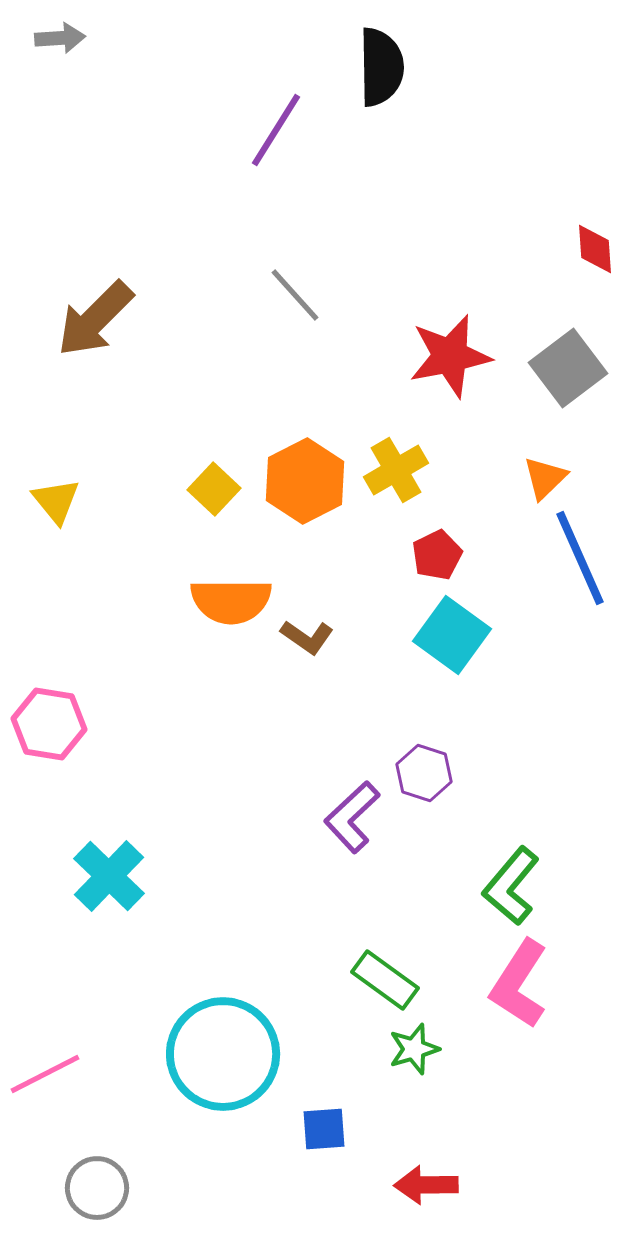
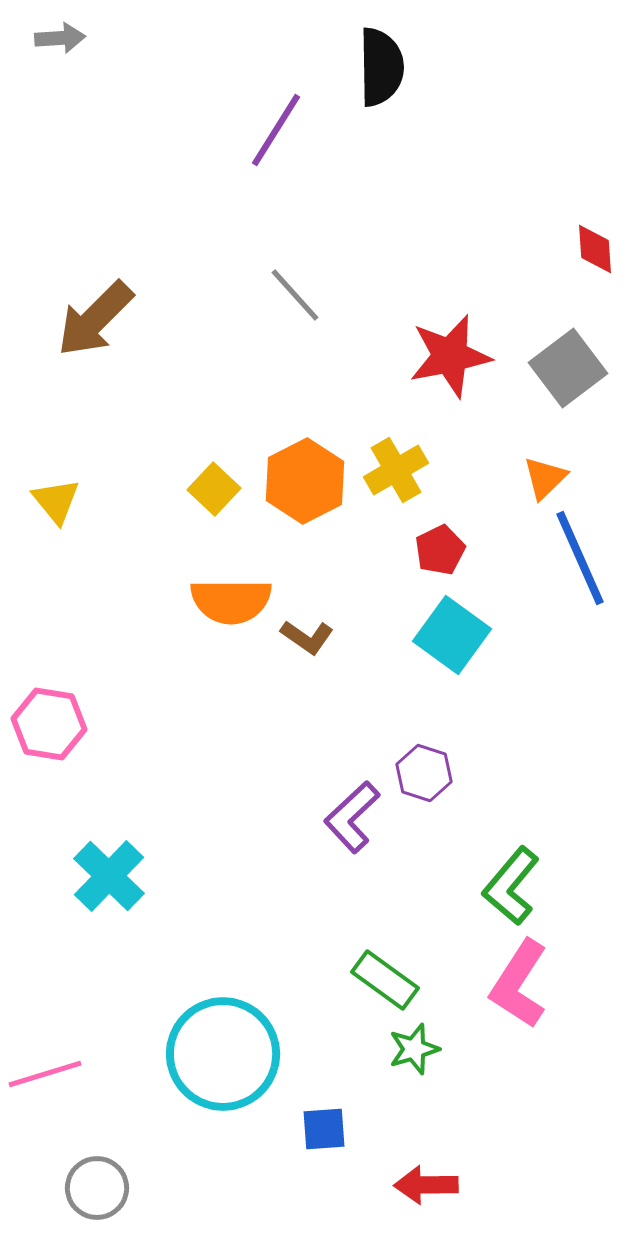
red pentagon: moved 3 px right, 5 px up
pink line: rotated 10 degrees clockwise
